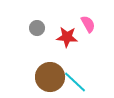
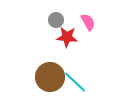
pink semicircle: moved 2 px up
gray circle: moved 19 px right, 8 px up
